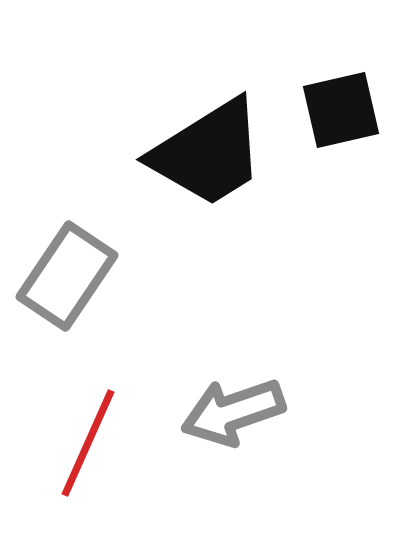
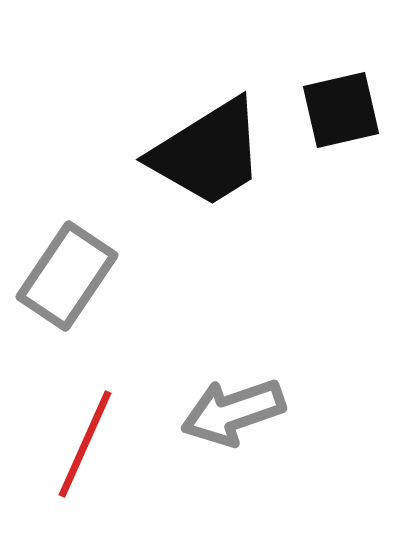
red line: moved 3 px left, 1 px down
